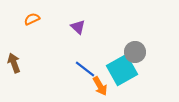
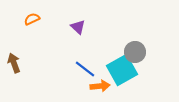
orange arrow: rotated 66 degrees counterclockwise
